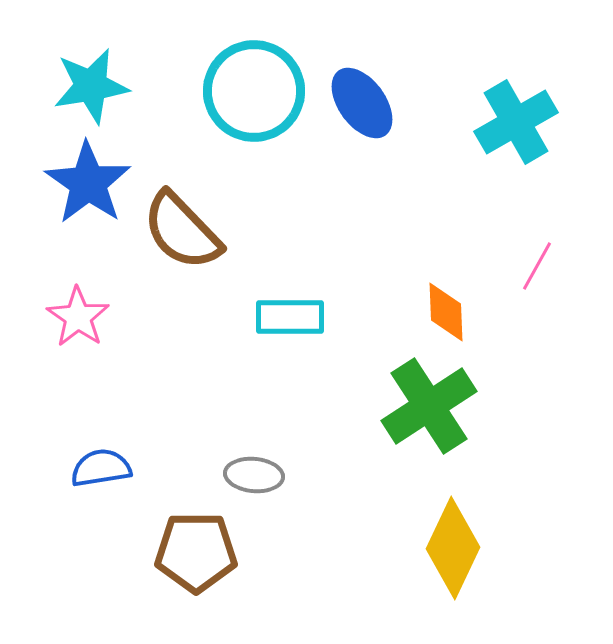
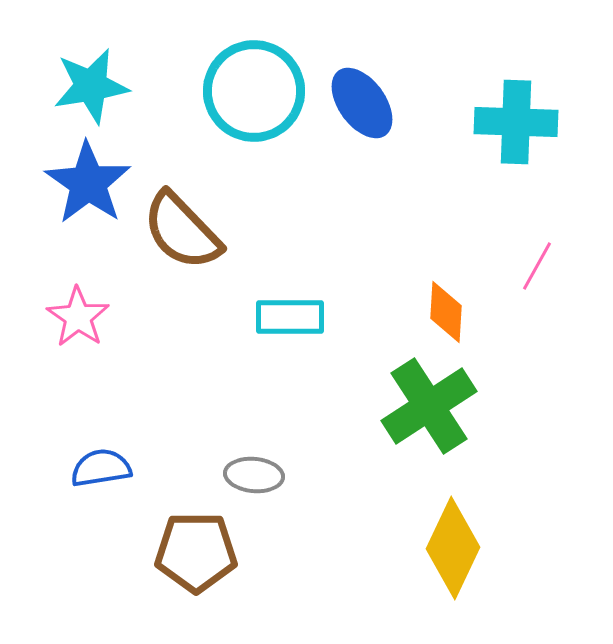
cyan cross: rotated 32 degrees clockwise
orange diamond: rotated 6 degrees clockwise
